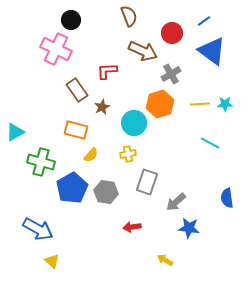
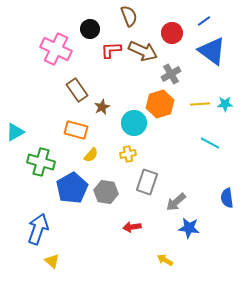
black circle: moved 19 px right, 9 px down
red L-shape: moved 4 px right, 21 px up
blue arrow: rotated 100 degrees counterclockwise
